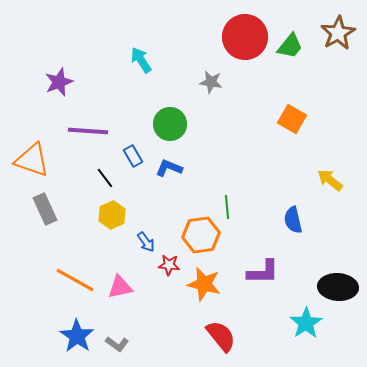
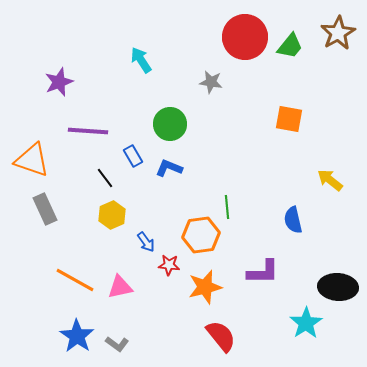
orange square: moved 3 px left; rotated 20 degrees counterclockwise
orange star: moved 1 px right, 3 px down; rotated 28 degrees counterclockwise
